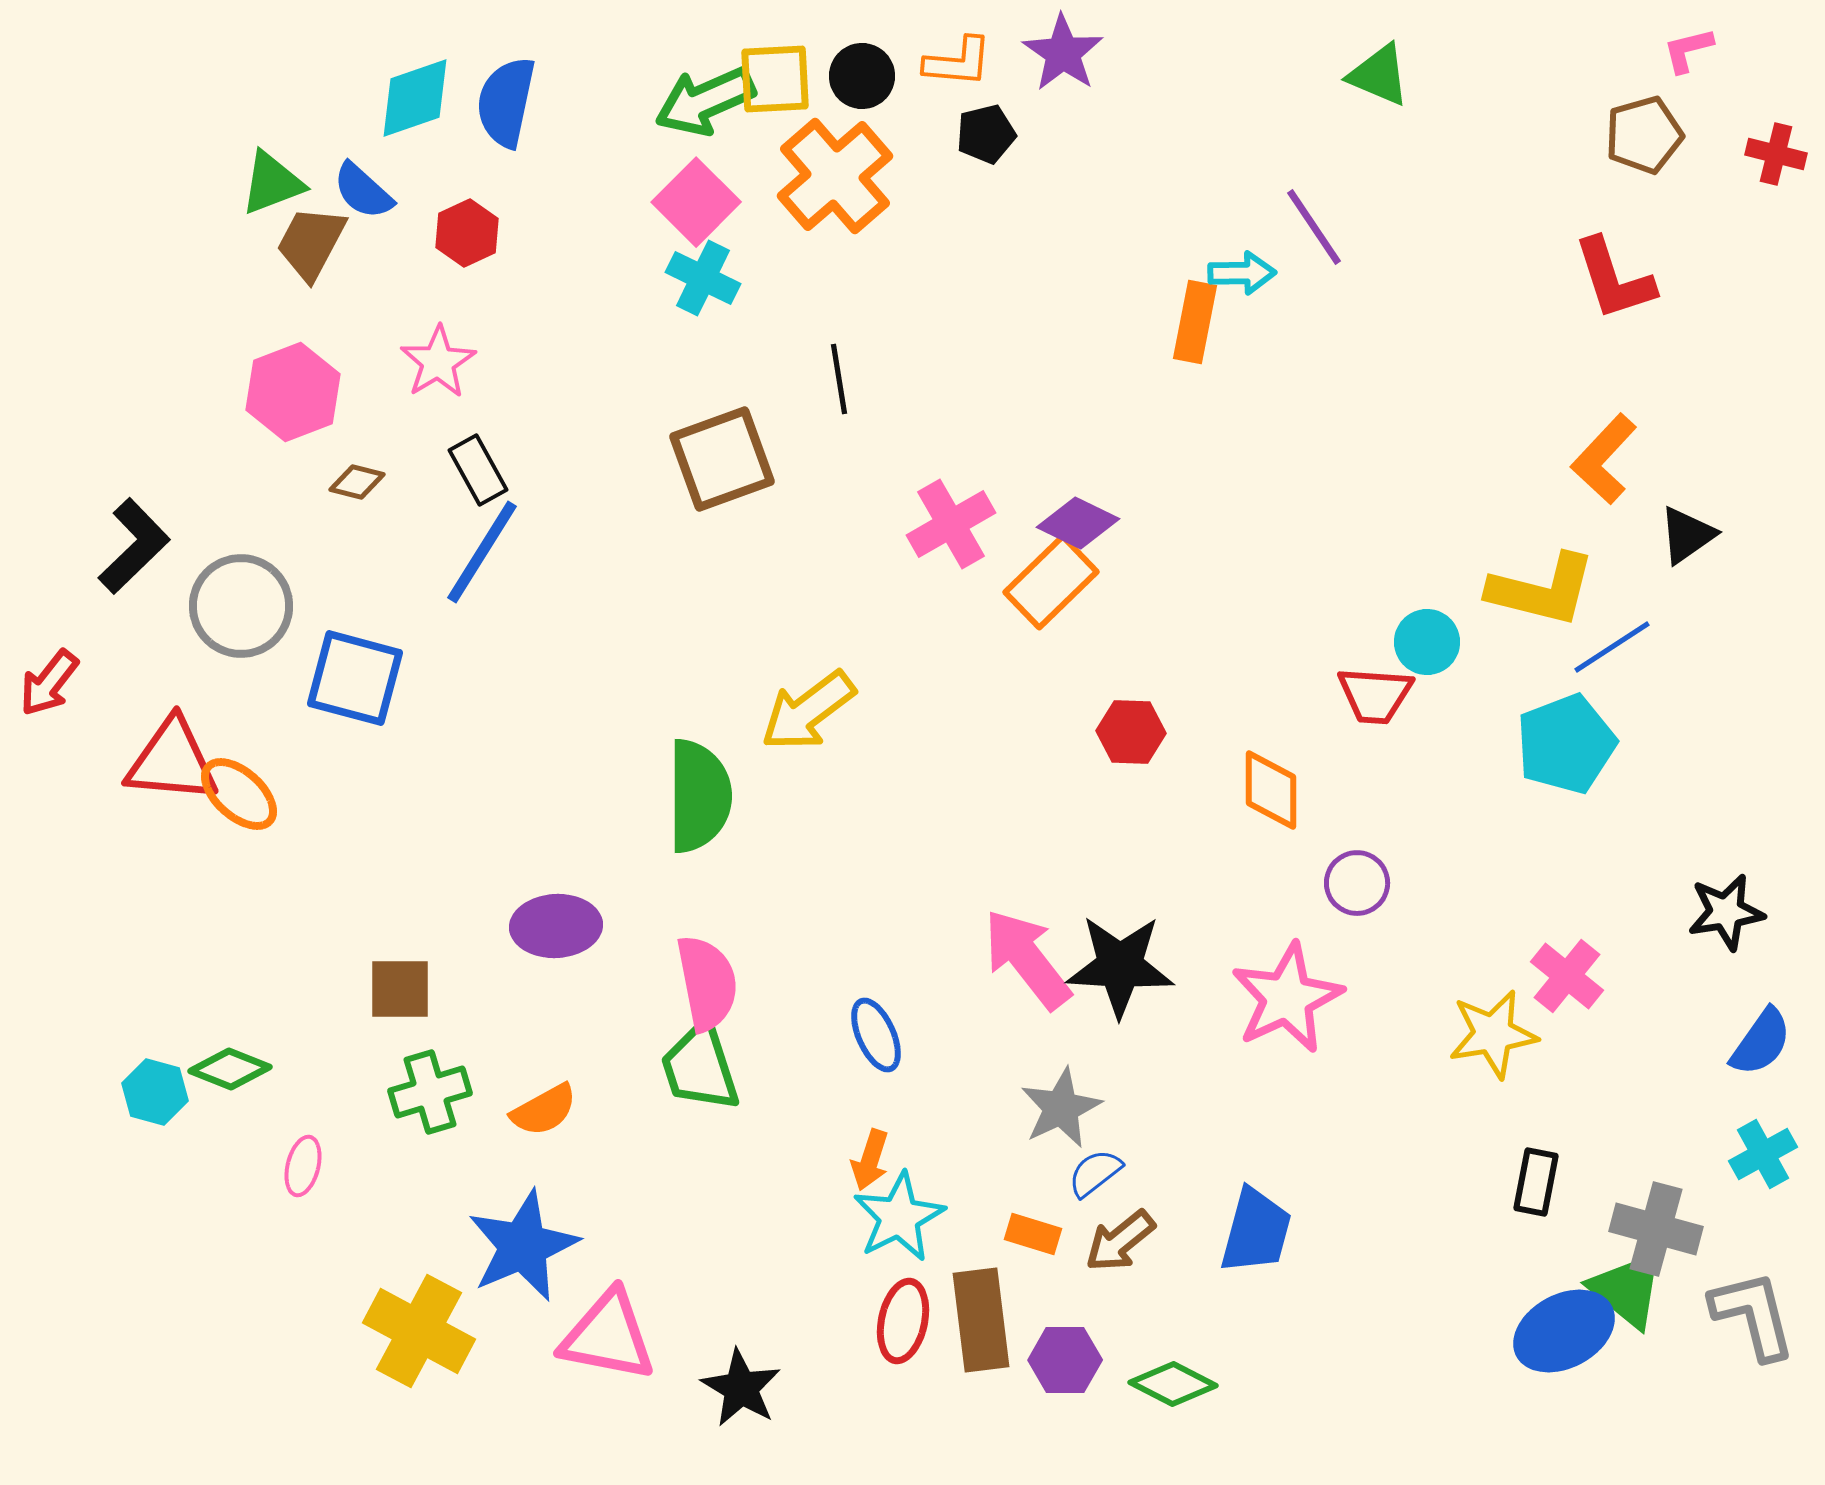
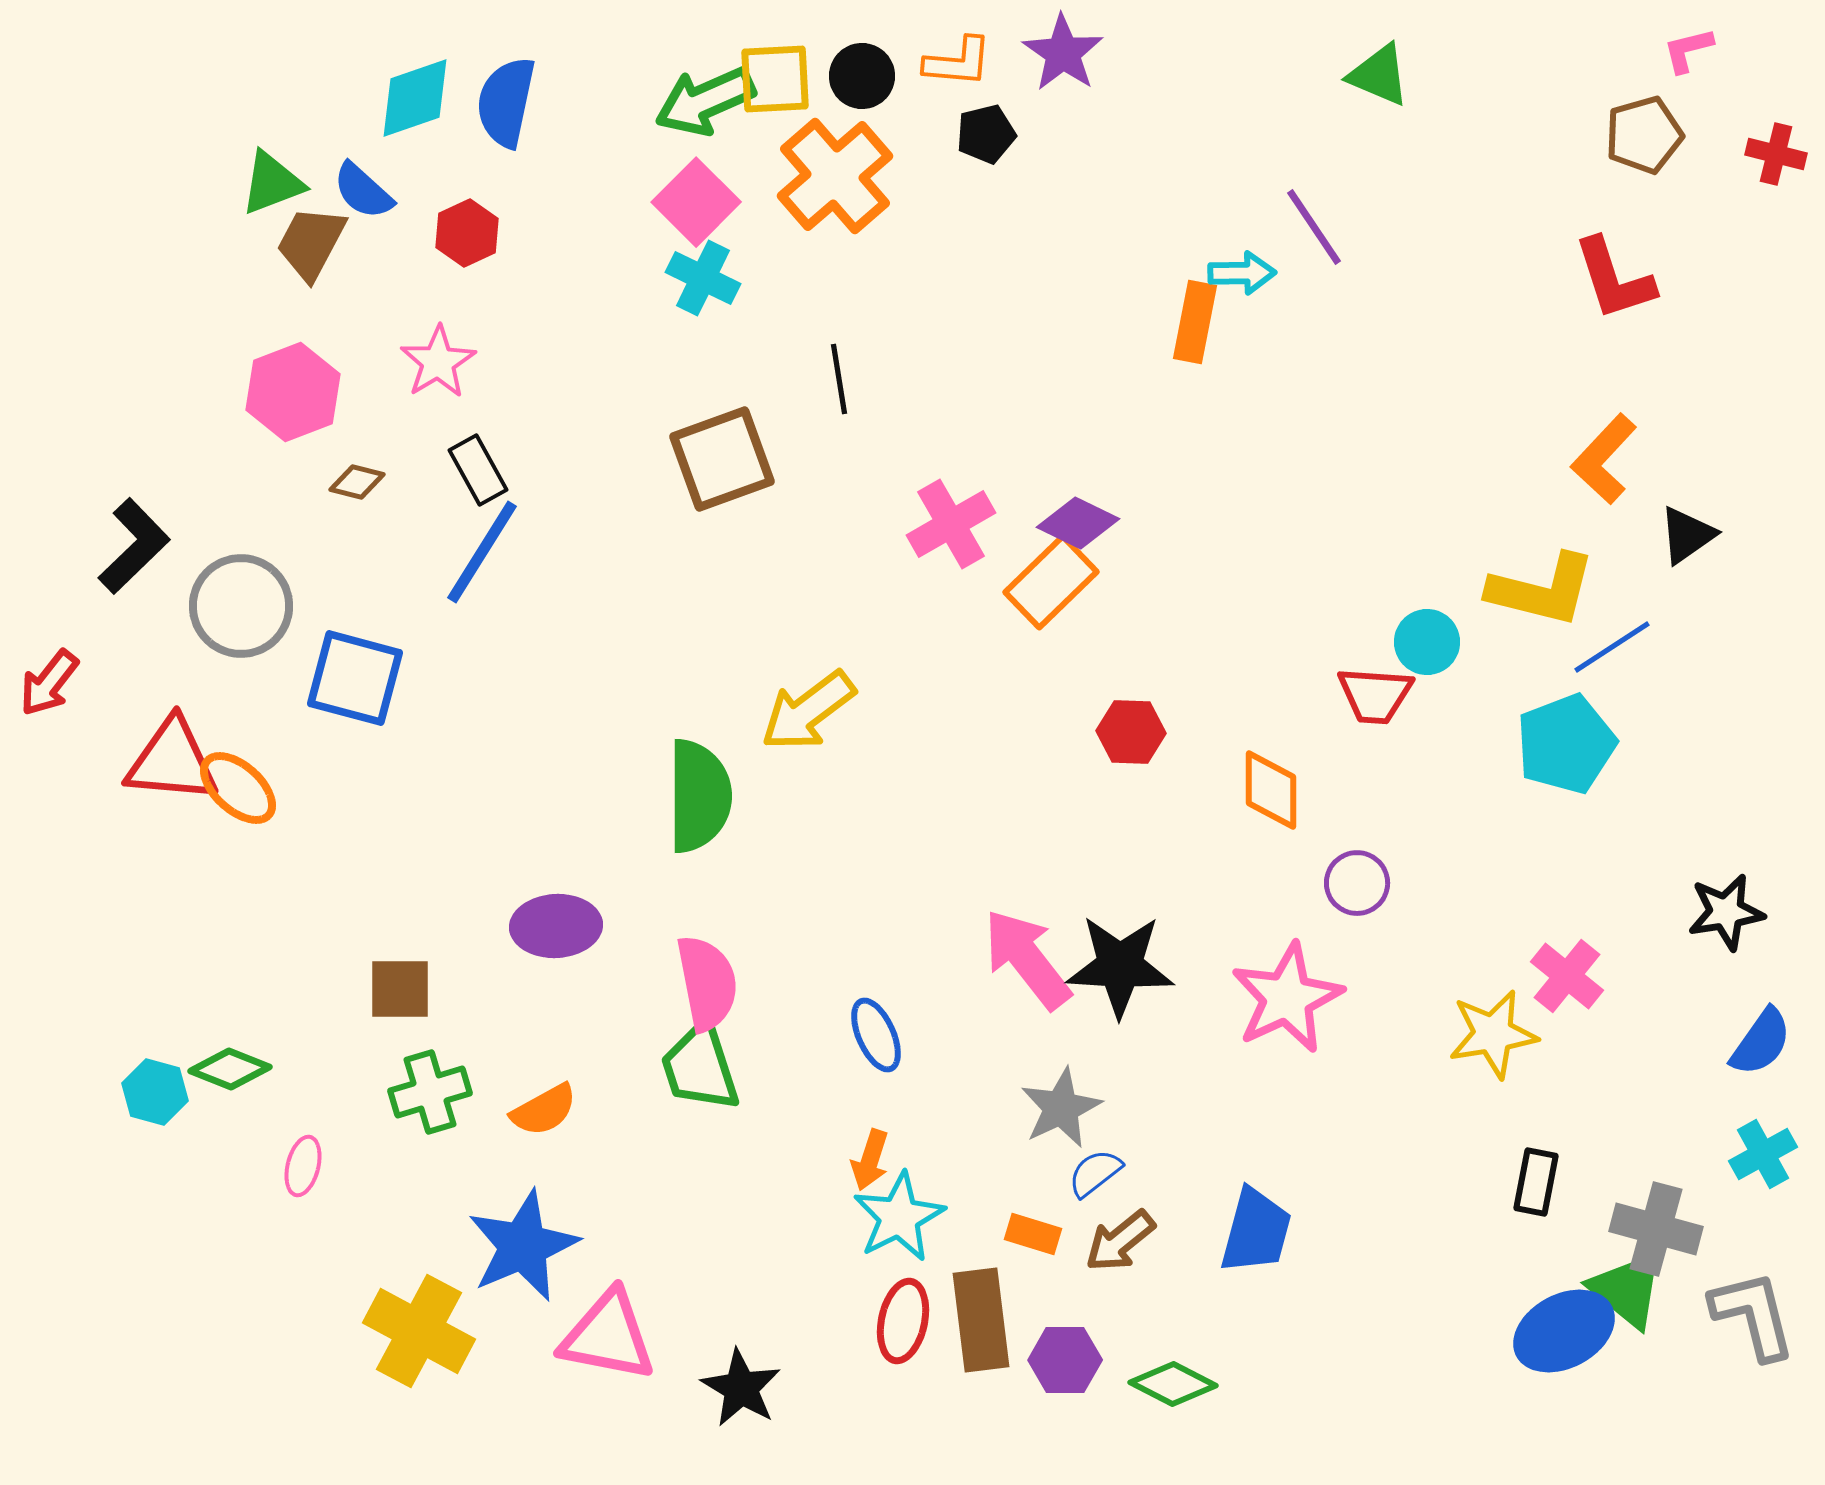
orange ellipse at (239, 794): moved 1 px left, 6 px up
